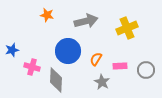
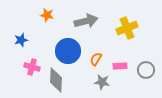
blue star: moved 9 px right, 10 px up
gray star: rotated 21 degrees counterclockwise
